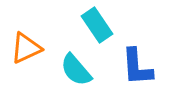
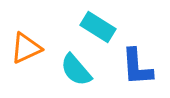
cyan rectangle: moved 1 px right, 2 px down; rotated 24 degrees counterclockwise
